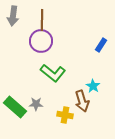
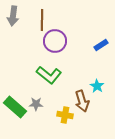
purple circle: moved 14 px right
blue rectangle: rotated 24 degrees clockwise
green L-shape: moved 4 px left, 2 px down
cyan star: moved 4 px right
